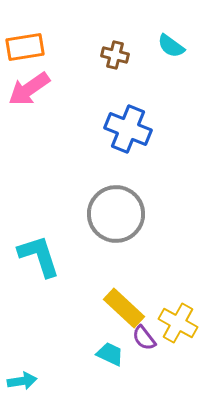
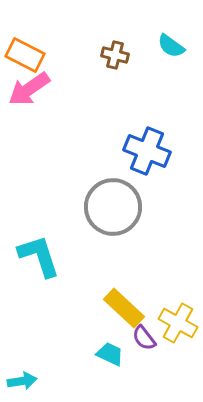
orange rectangle: moved 8 px down; rotated 36 degrees clockwise
blue cross: moved 19 px right, 22 px down
gray circle: moved 3 px left, 7 px up
